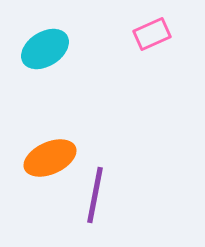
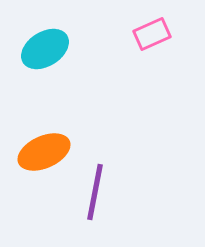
orange ellipse: moved 6 px left, 6 px up
purple line: moved 3 px up
